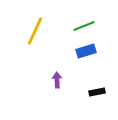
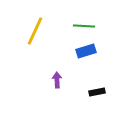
green line: rotated 25 degrees clockwise
